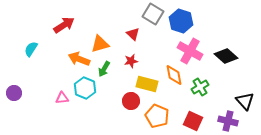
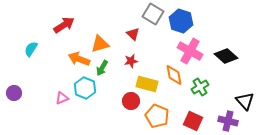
green arrow: moved 2 px left, 1 px up
pink triangle: rotated 16 degrees counterclockwise
